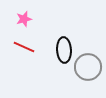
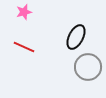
pink star: moved 7 px up
black ellipse: moved 12 px right, 13 px up; rotated 30 degrees clockwise
